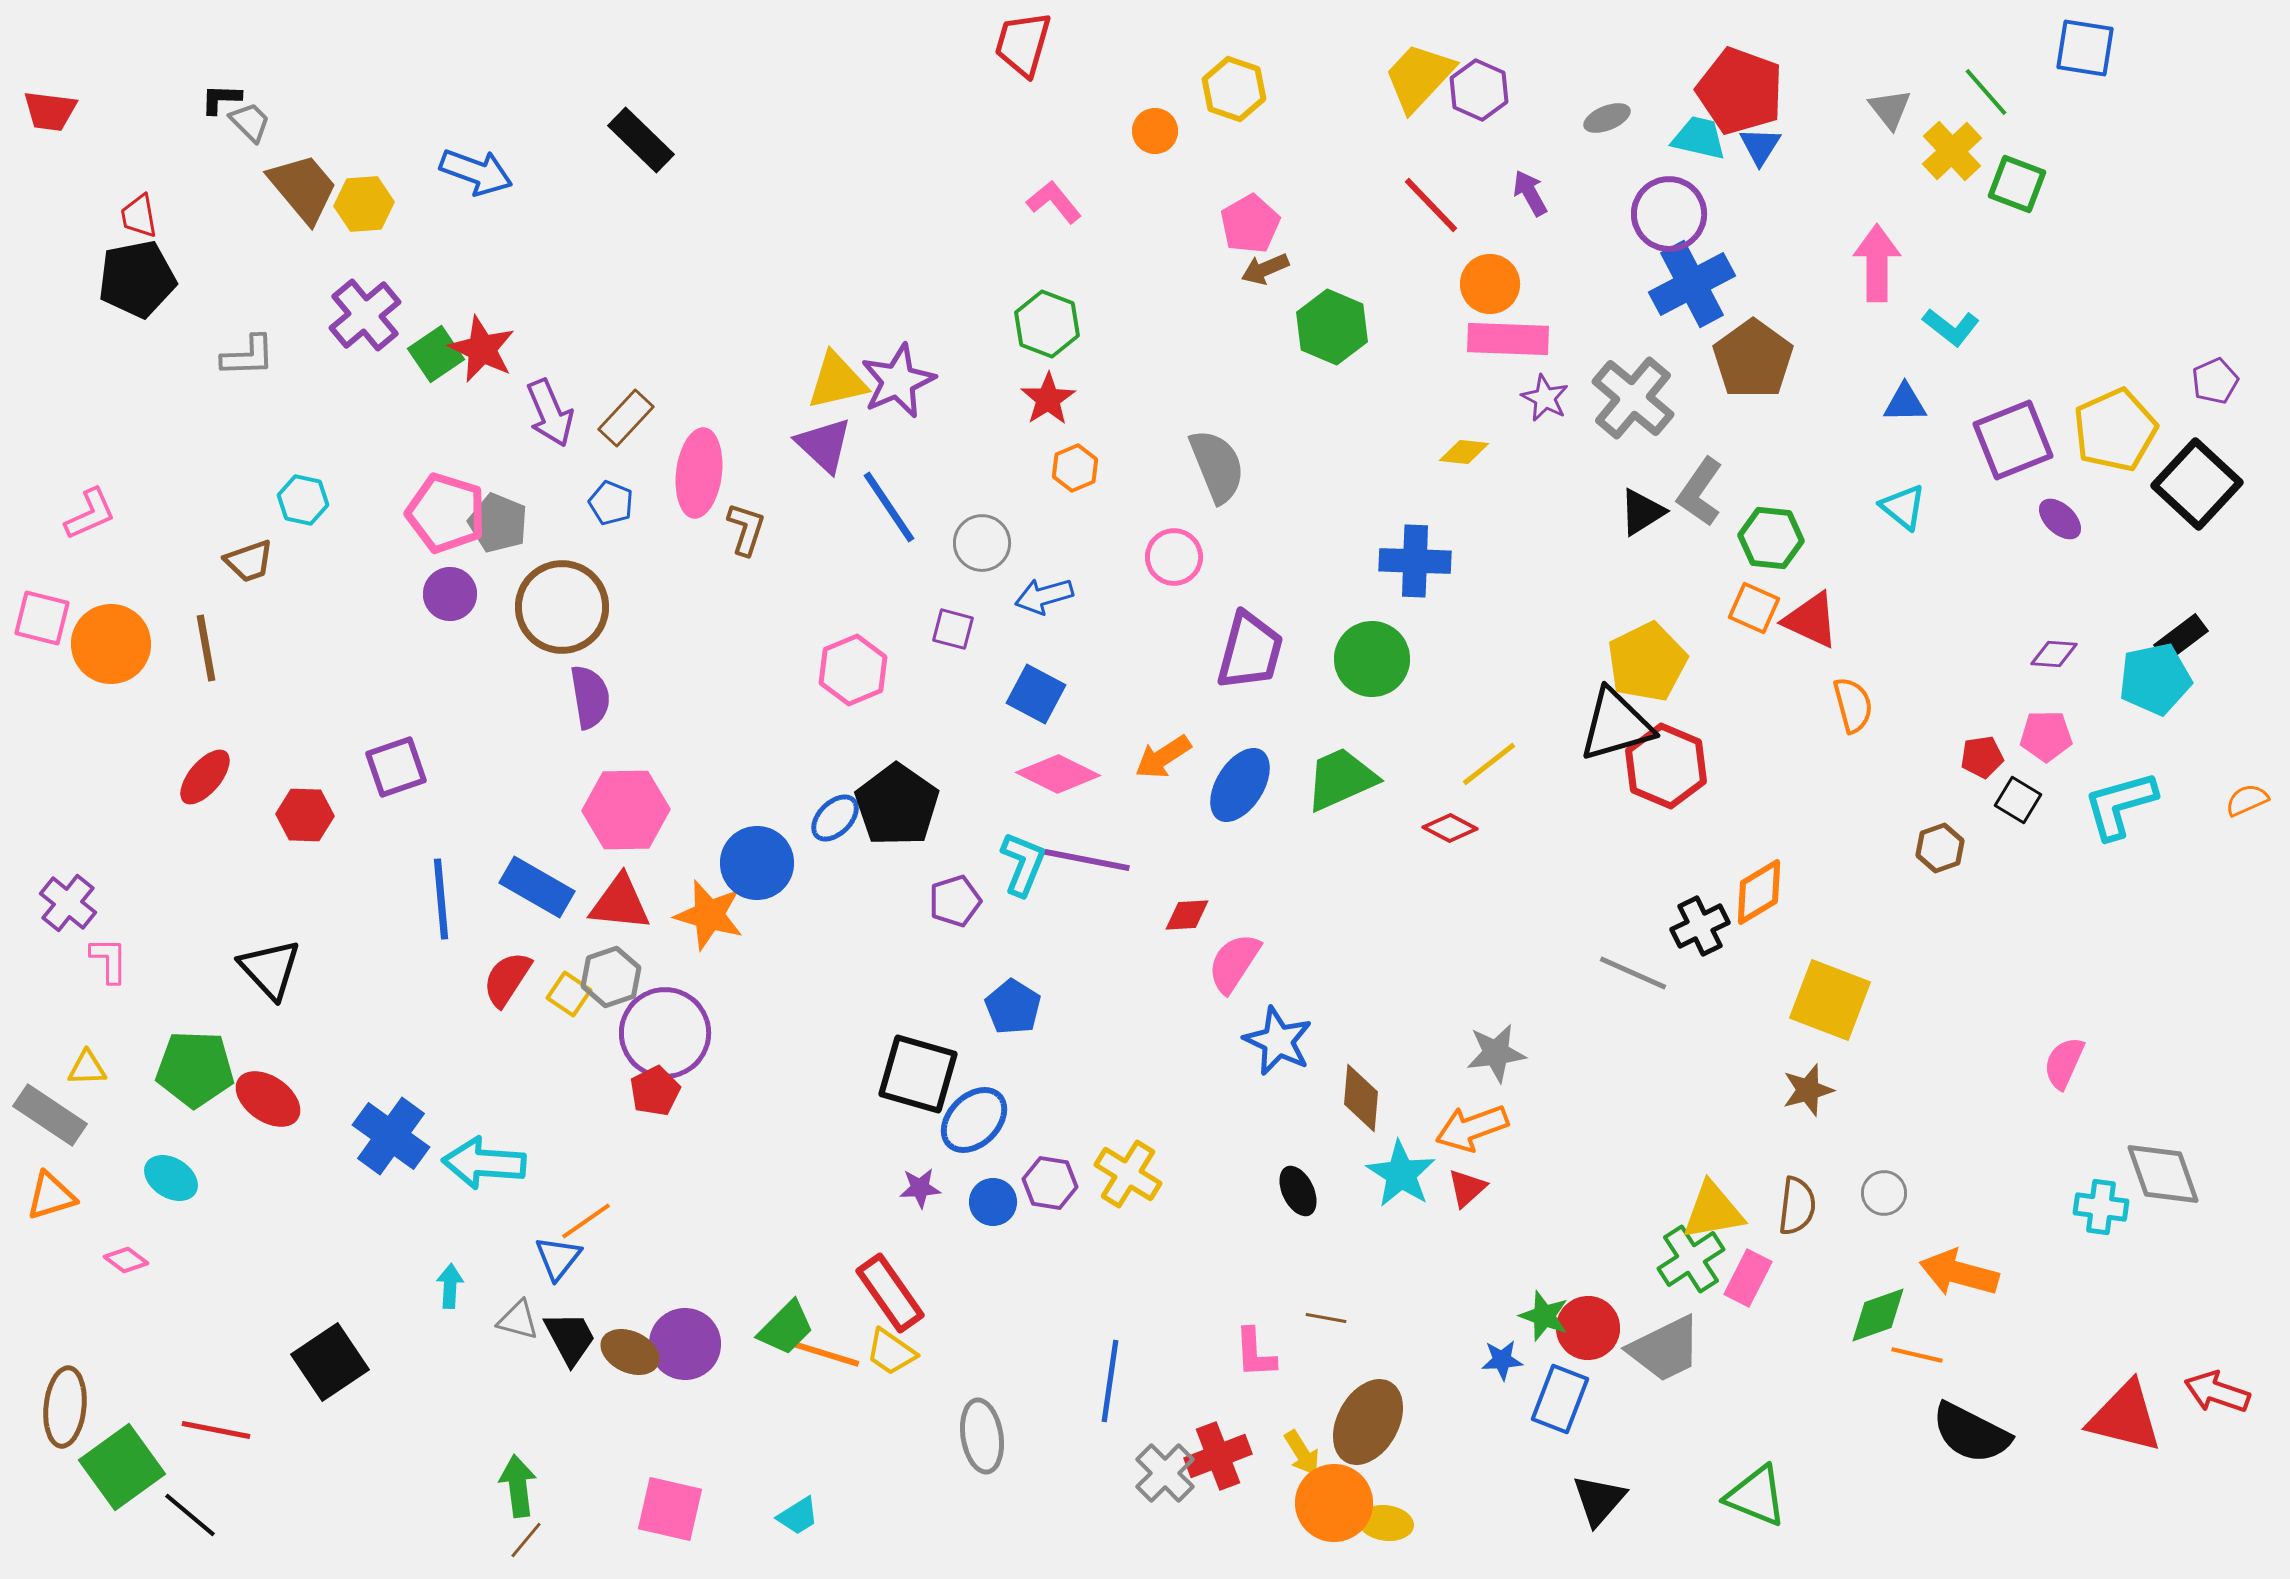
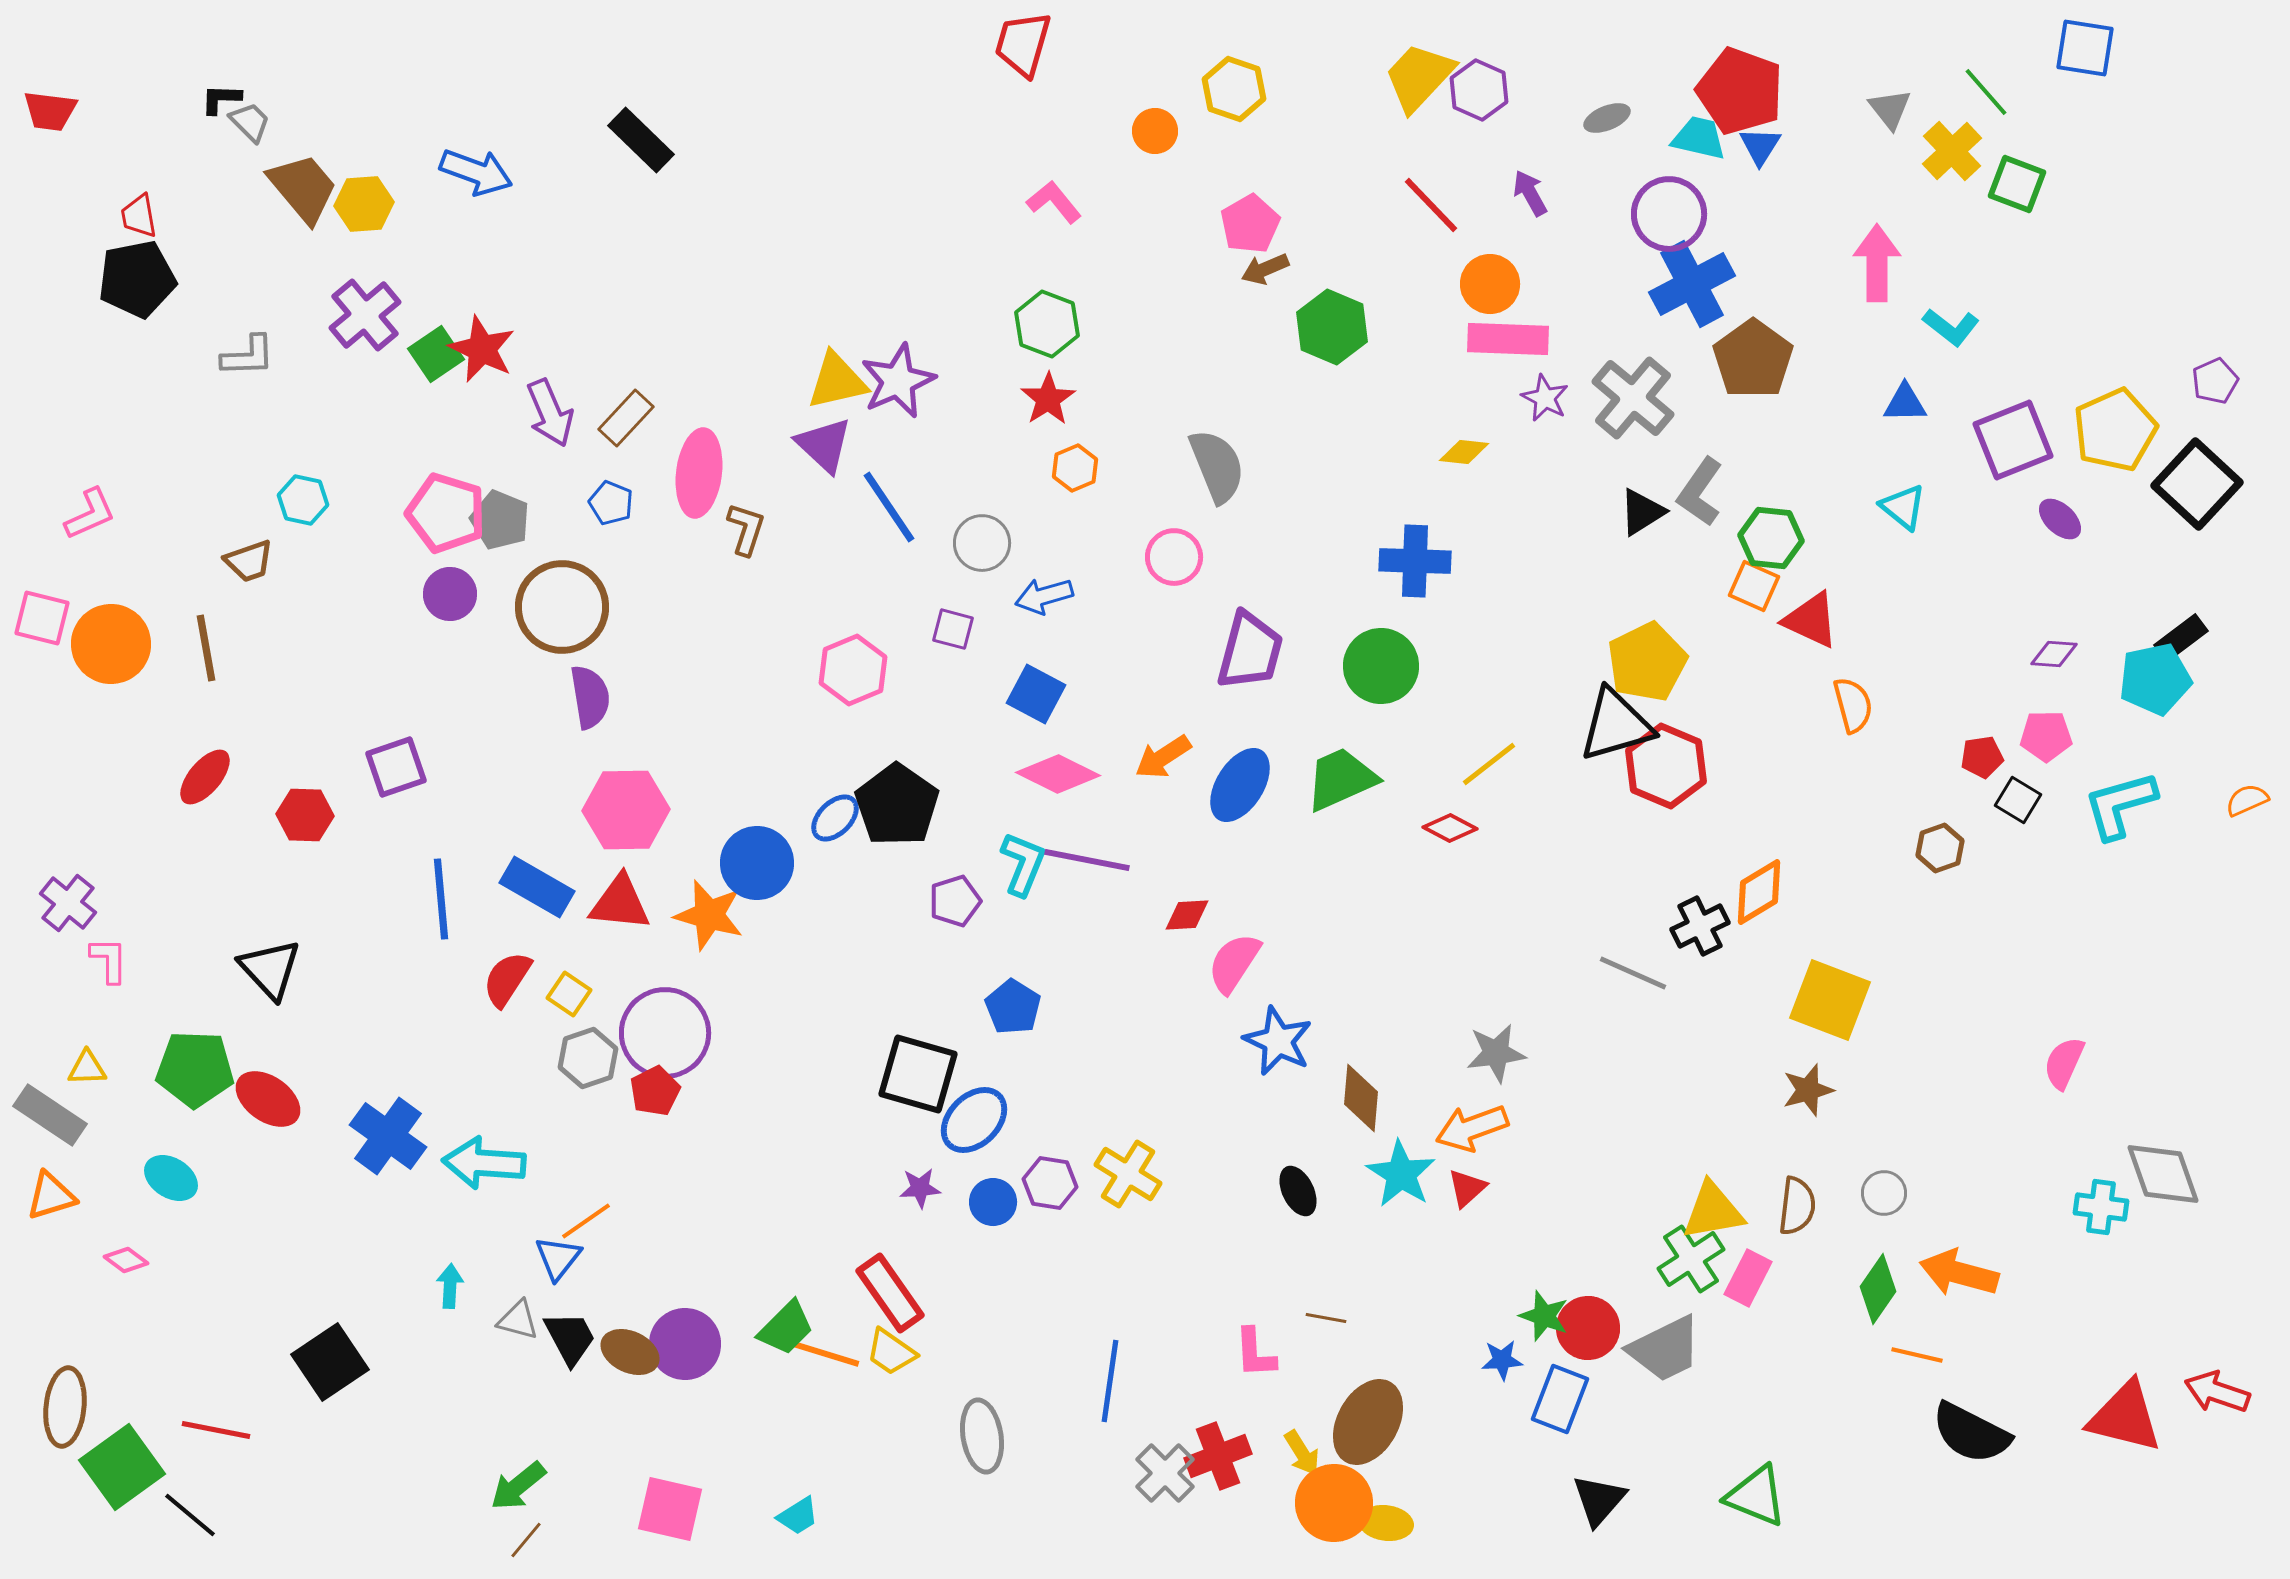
gray pentagon at (498, 523): moved 2 px right, 3 px up
orange square at (1754, 608): moved 22 px up
green circle at (1372, 659): moved 9 px right, 7 px down
gray hexagon at (611, 977): moved 23 px left, 81 px down
blue cross at (391, 1136): moved 3 px left
green diamond at (1878, 1315): moved 26 px up; rotated 36 degrees counterclockwise
green arrow at (518, 1486): rotated 122 degrees counterclockwise
